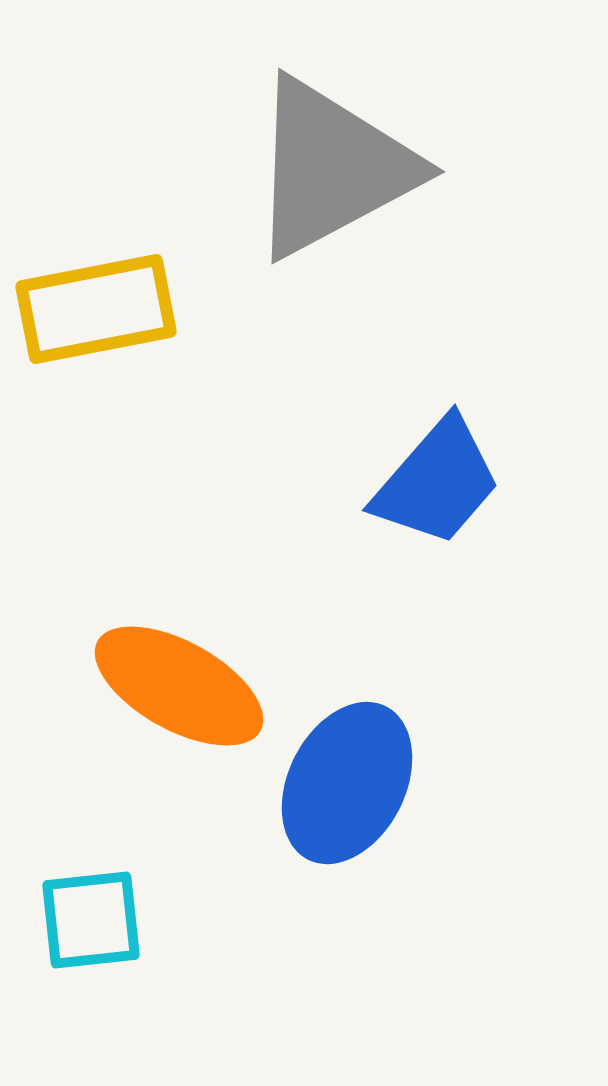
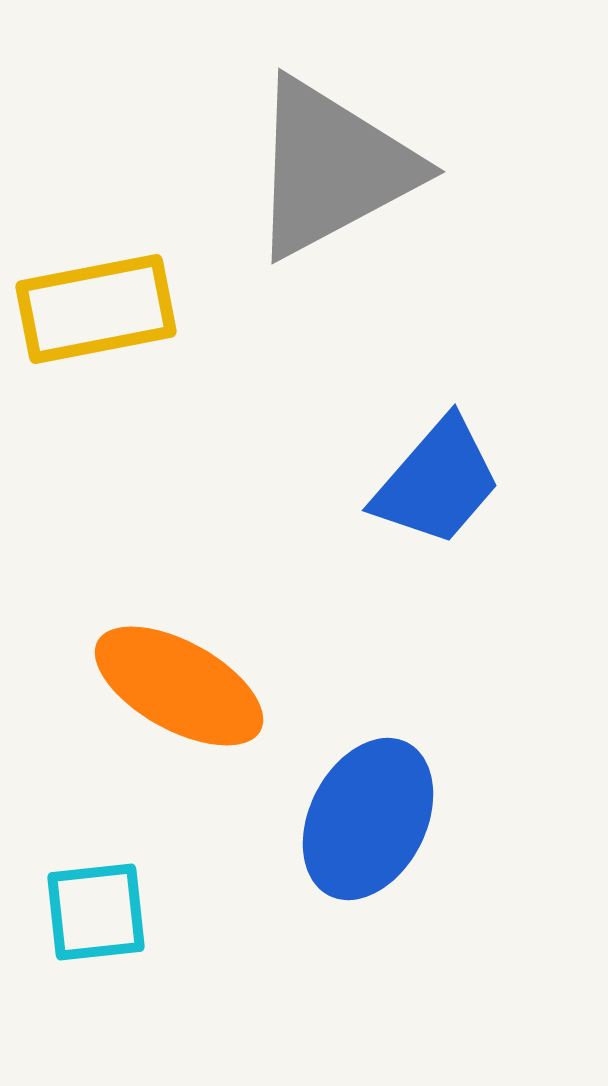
blue ellipse: moved 21 px right, 36 px down
cyan square: moved 5 px right, 8 px up
